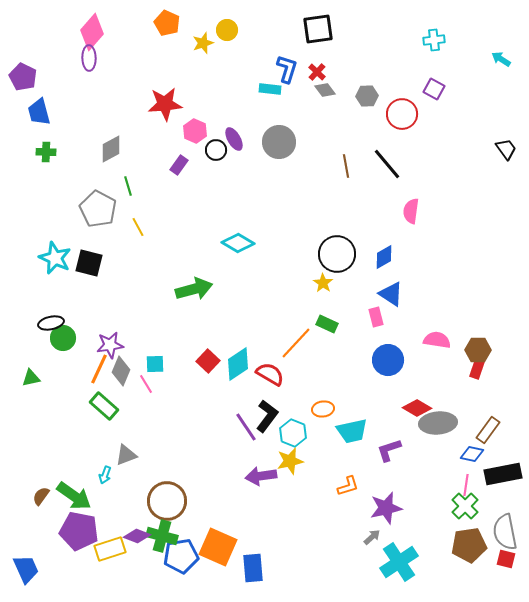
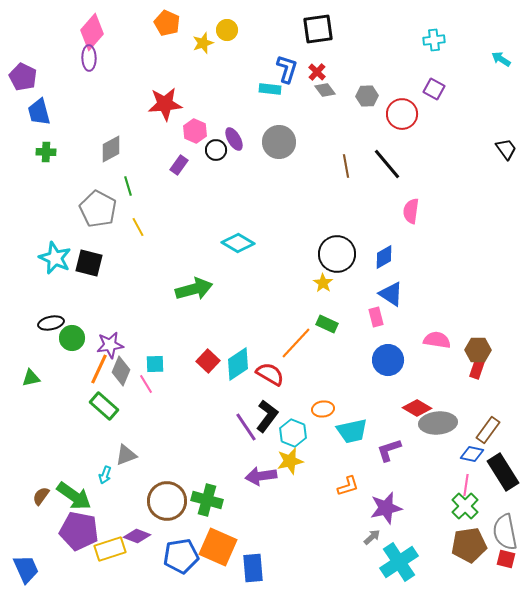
green circle at (63, 338): moved 9 px right
black rectangle at (503, 474): moved 2 px up; rotated 69 degrees clockwise
green cross at (162, 536): moved 45 px right, 36 px up
